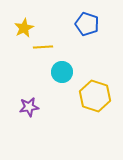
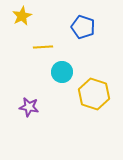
blue pentagon: moved 4 px left, 3 px down
yellow star: moved 2 px left, 12 px up
yellow hexagon: moved 1 px left, 2 px up
purple star: rotated 18 degrees clockwise
